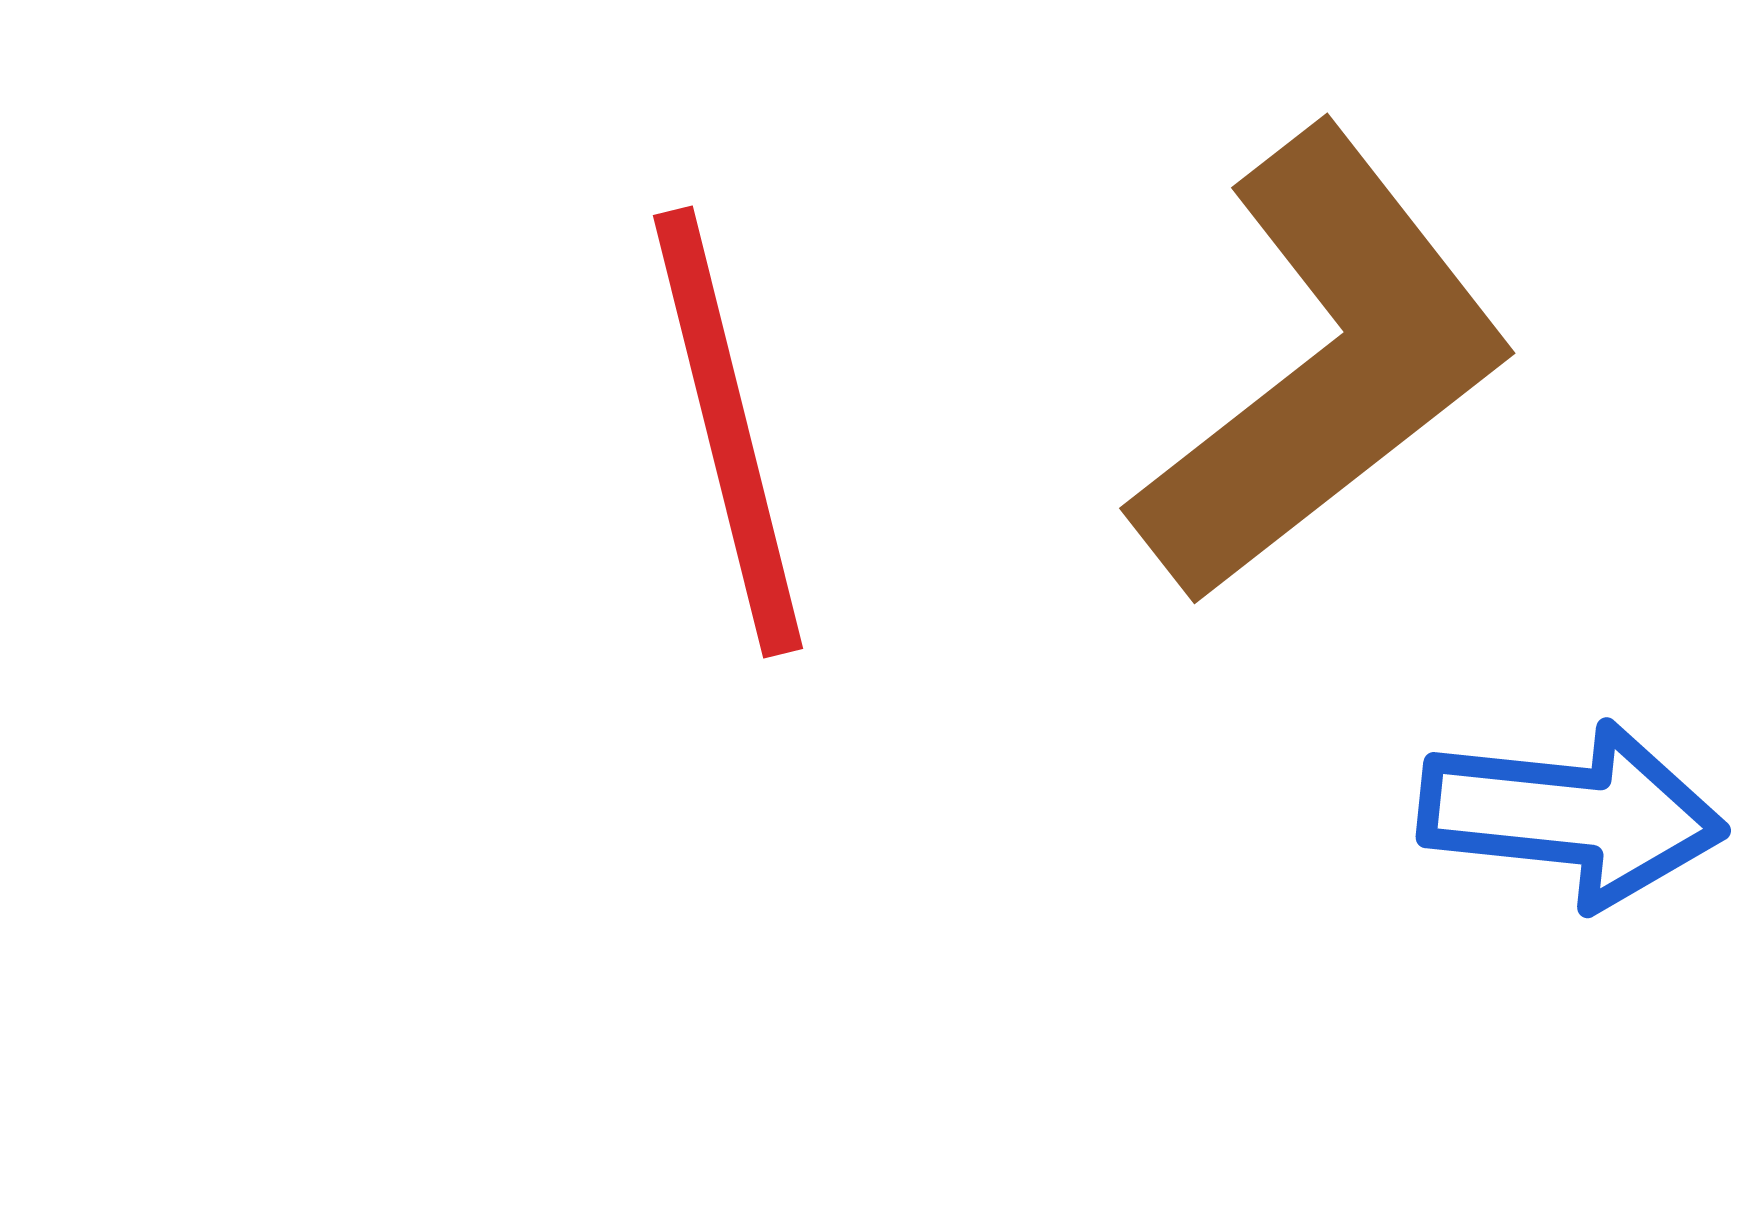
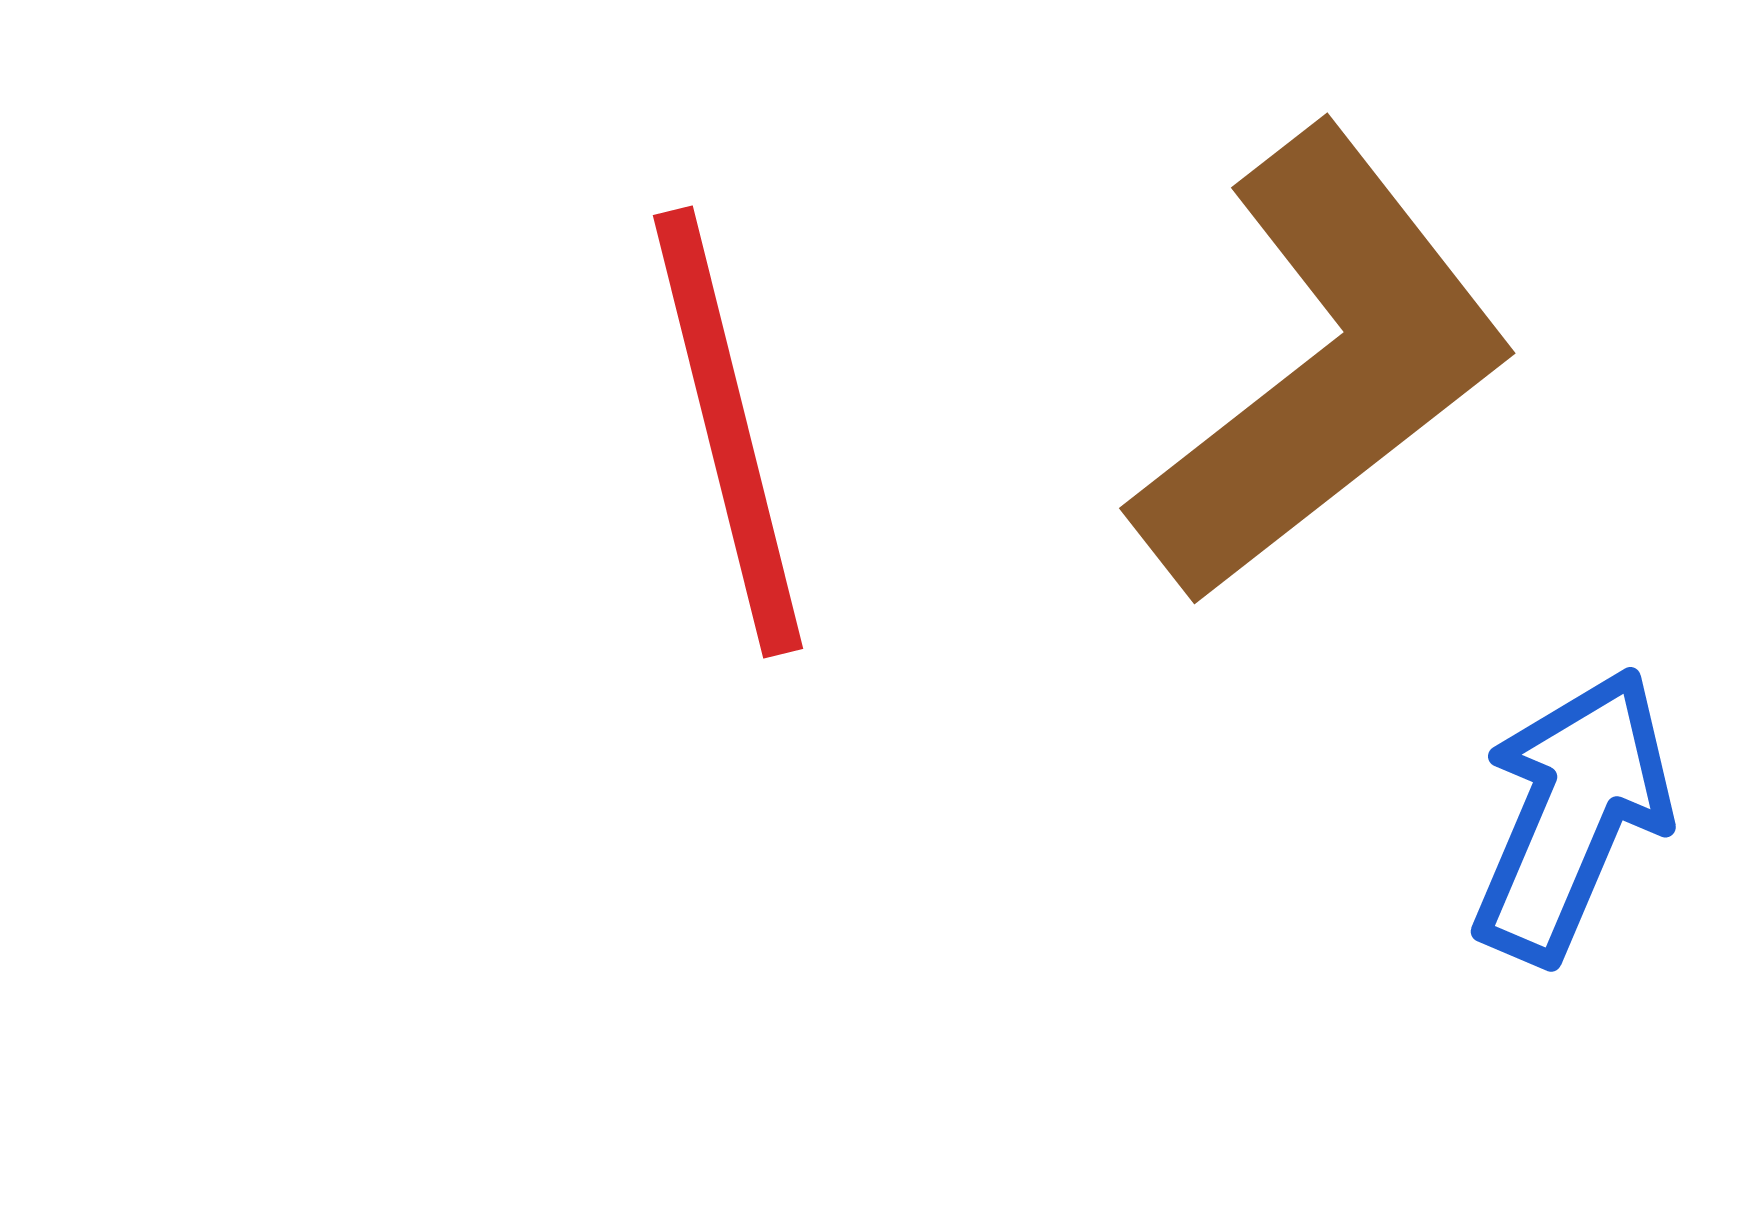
blue arrow: rotated 73 degrees counterclockwise
